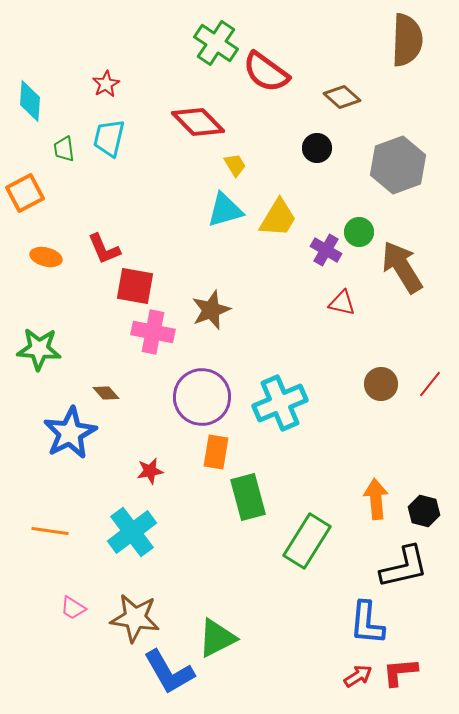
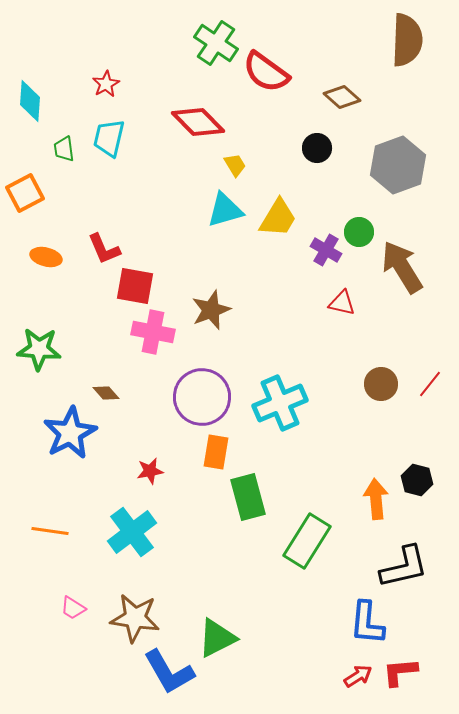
black hexagon at (424, 511): moved 7 px left, 31 px up
